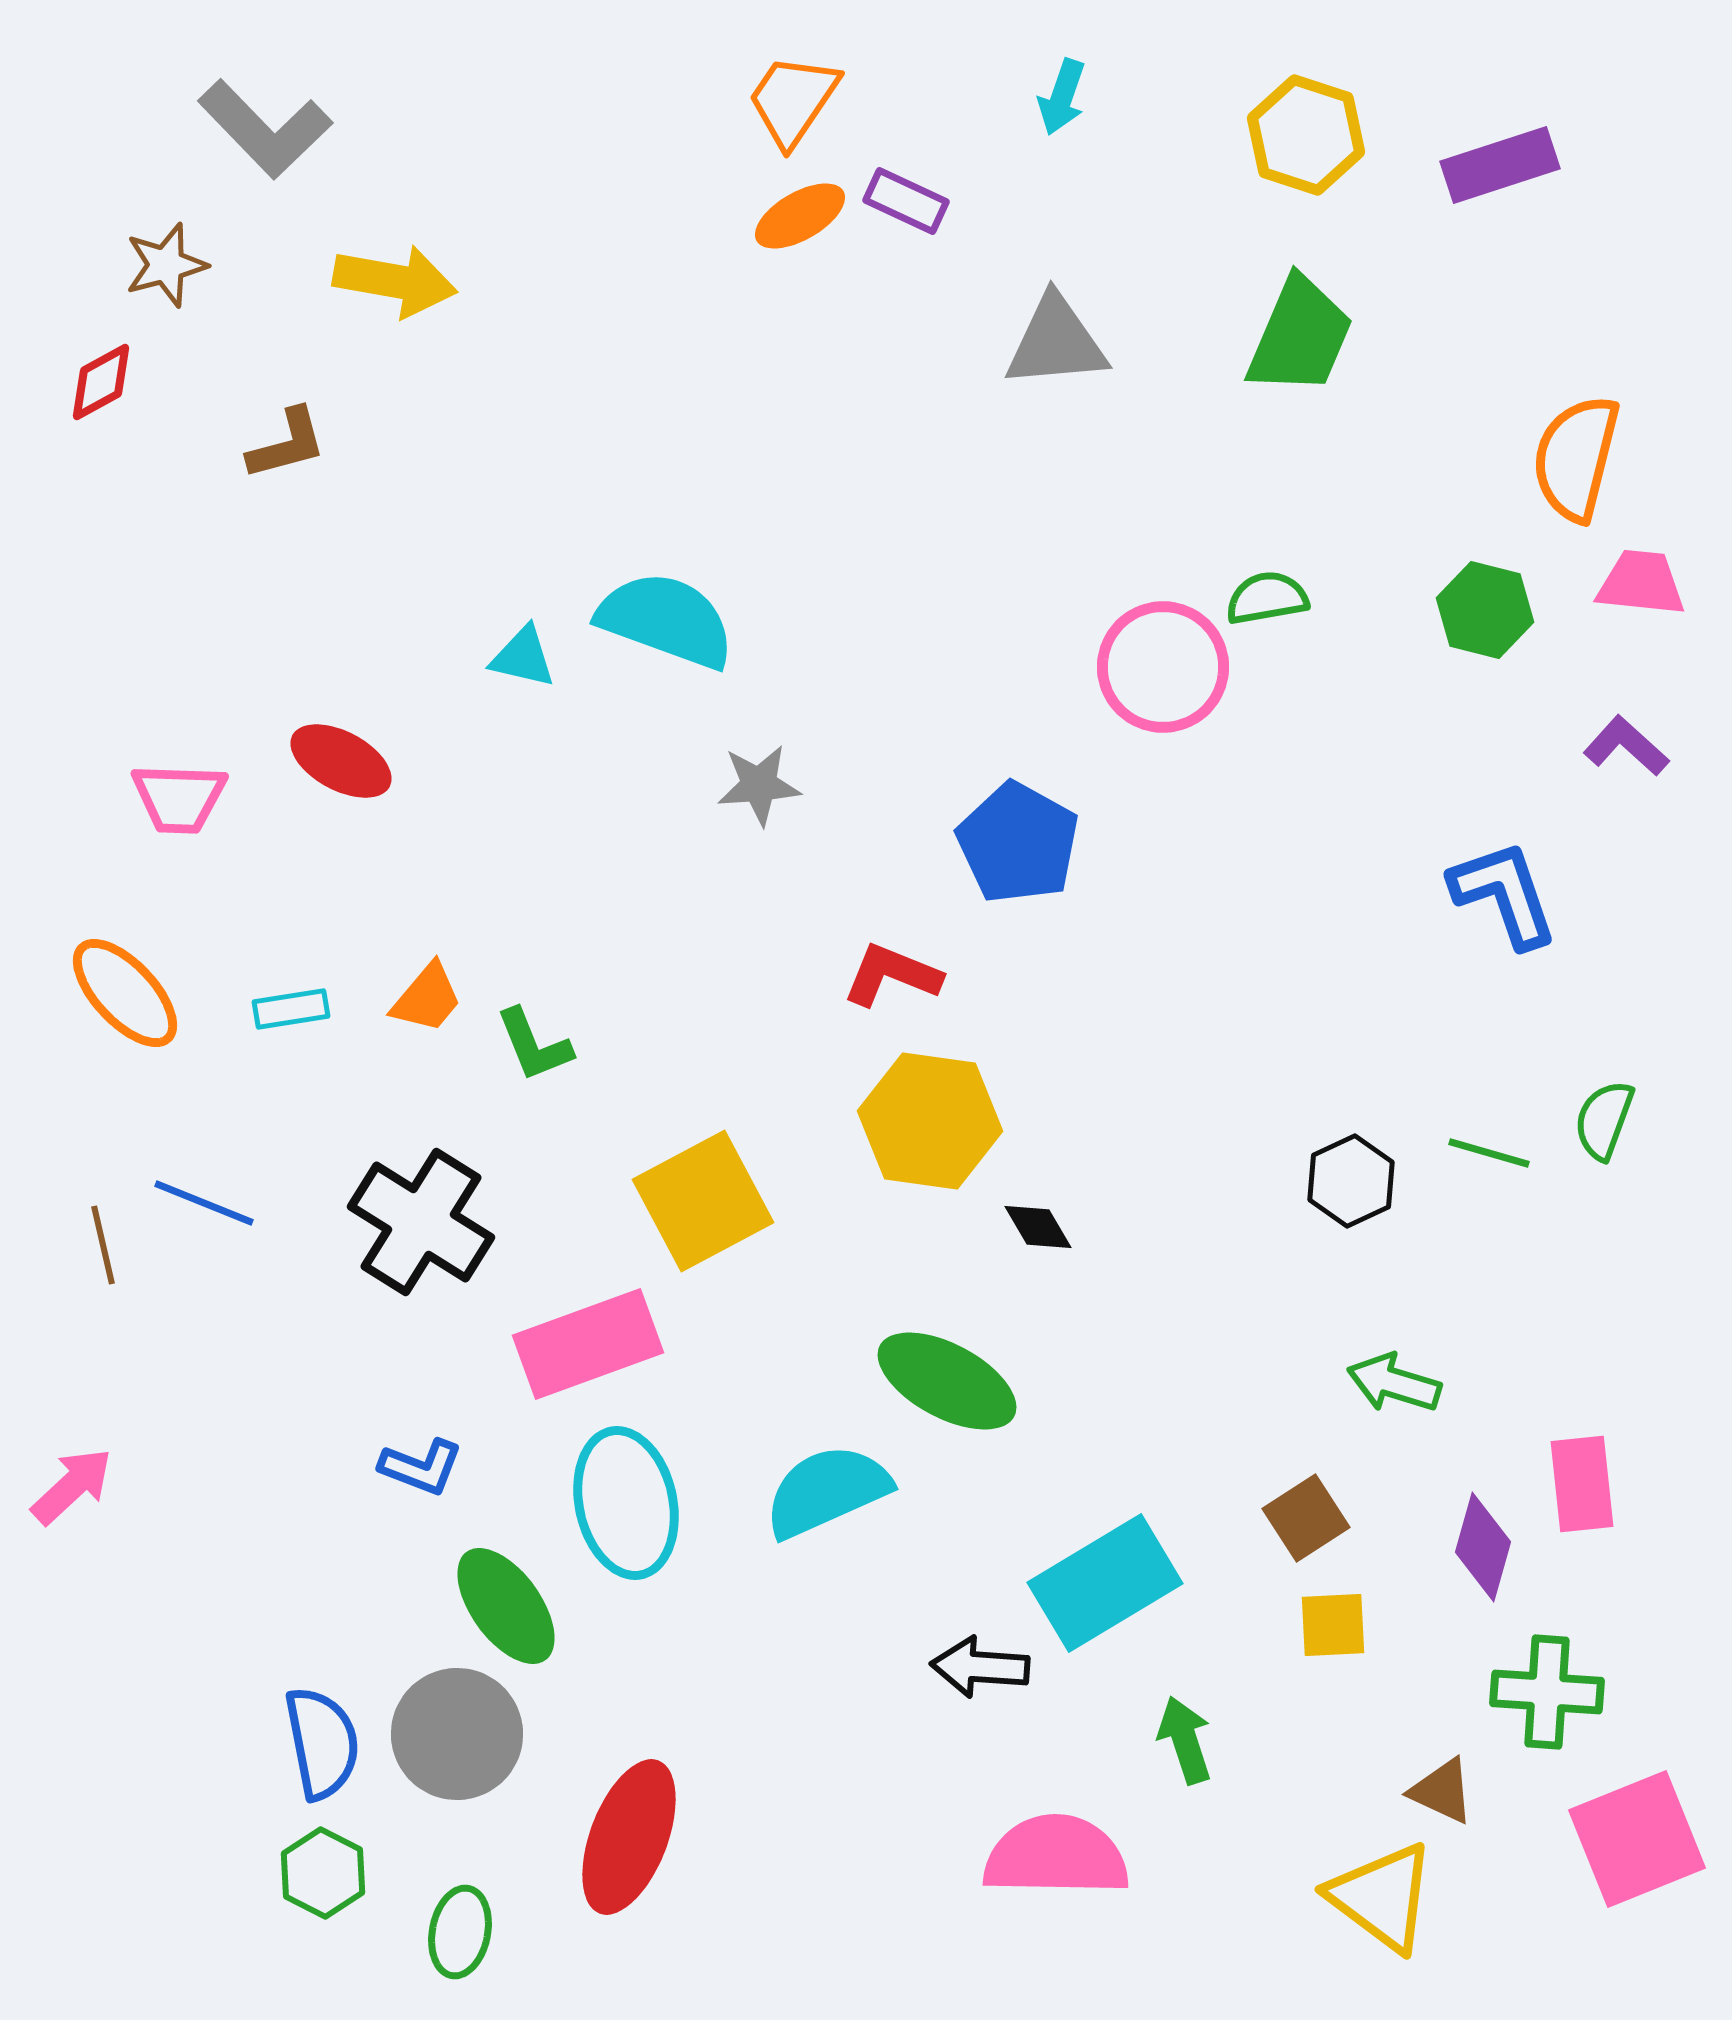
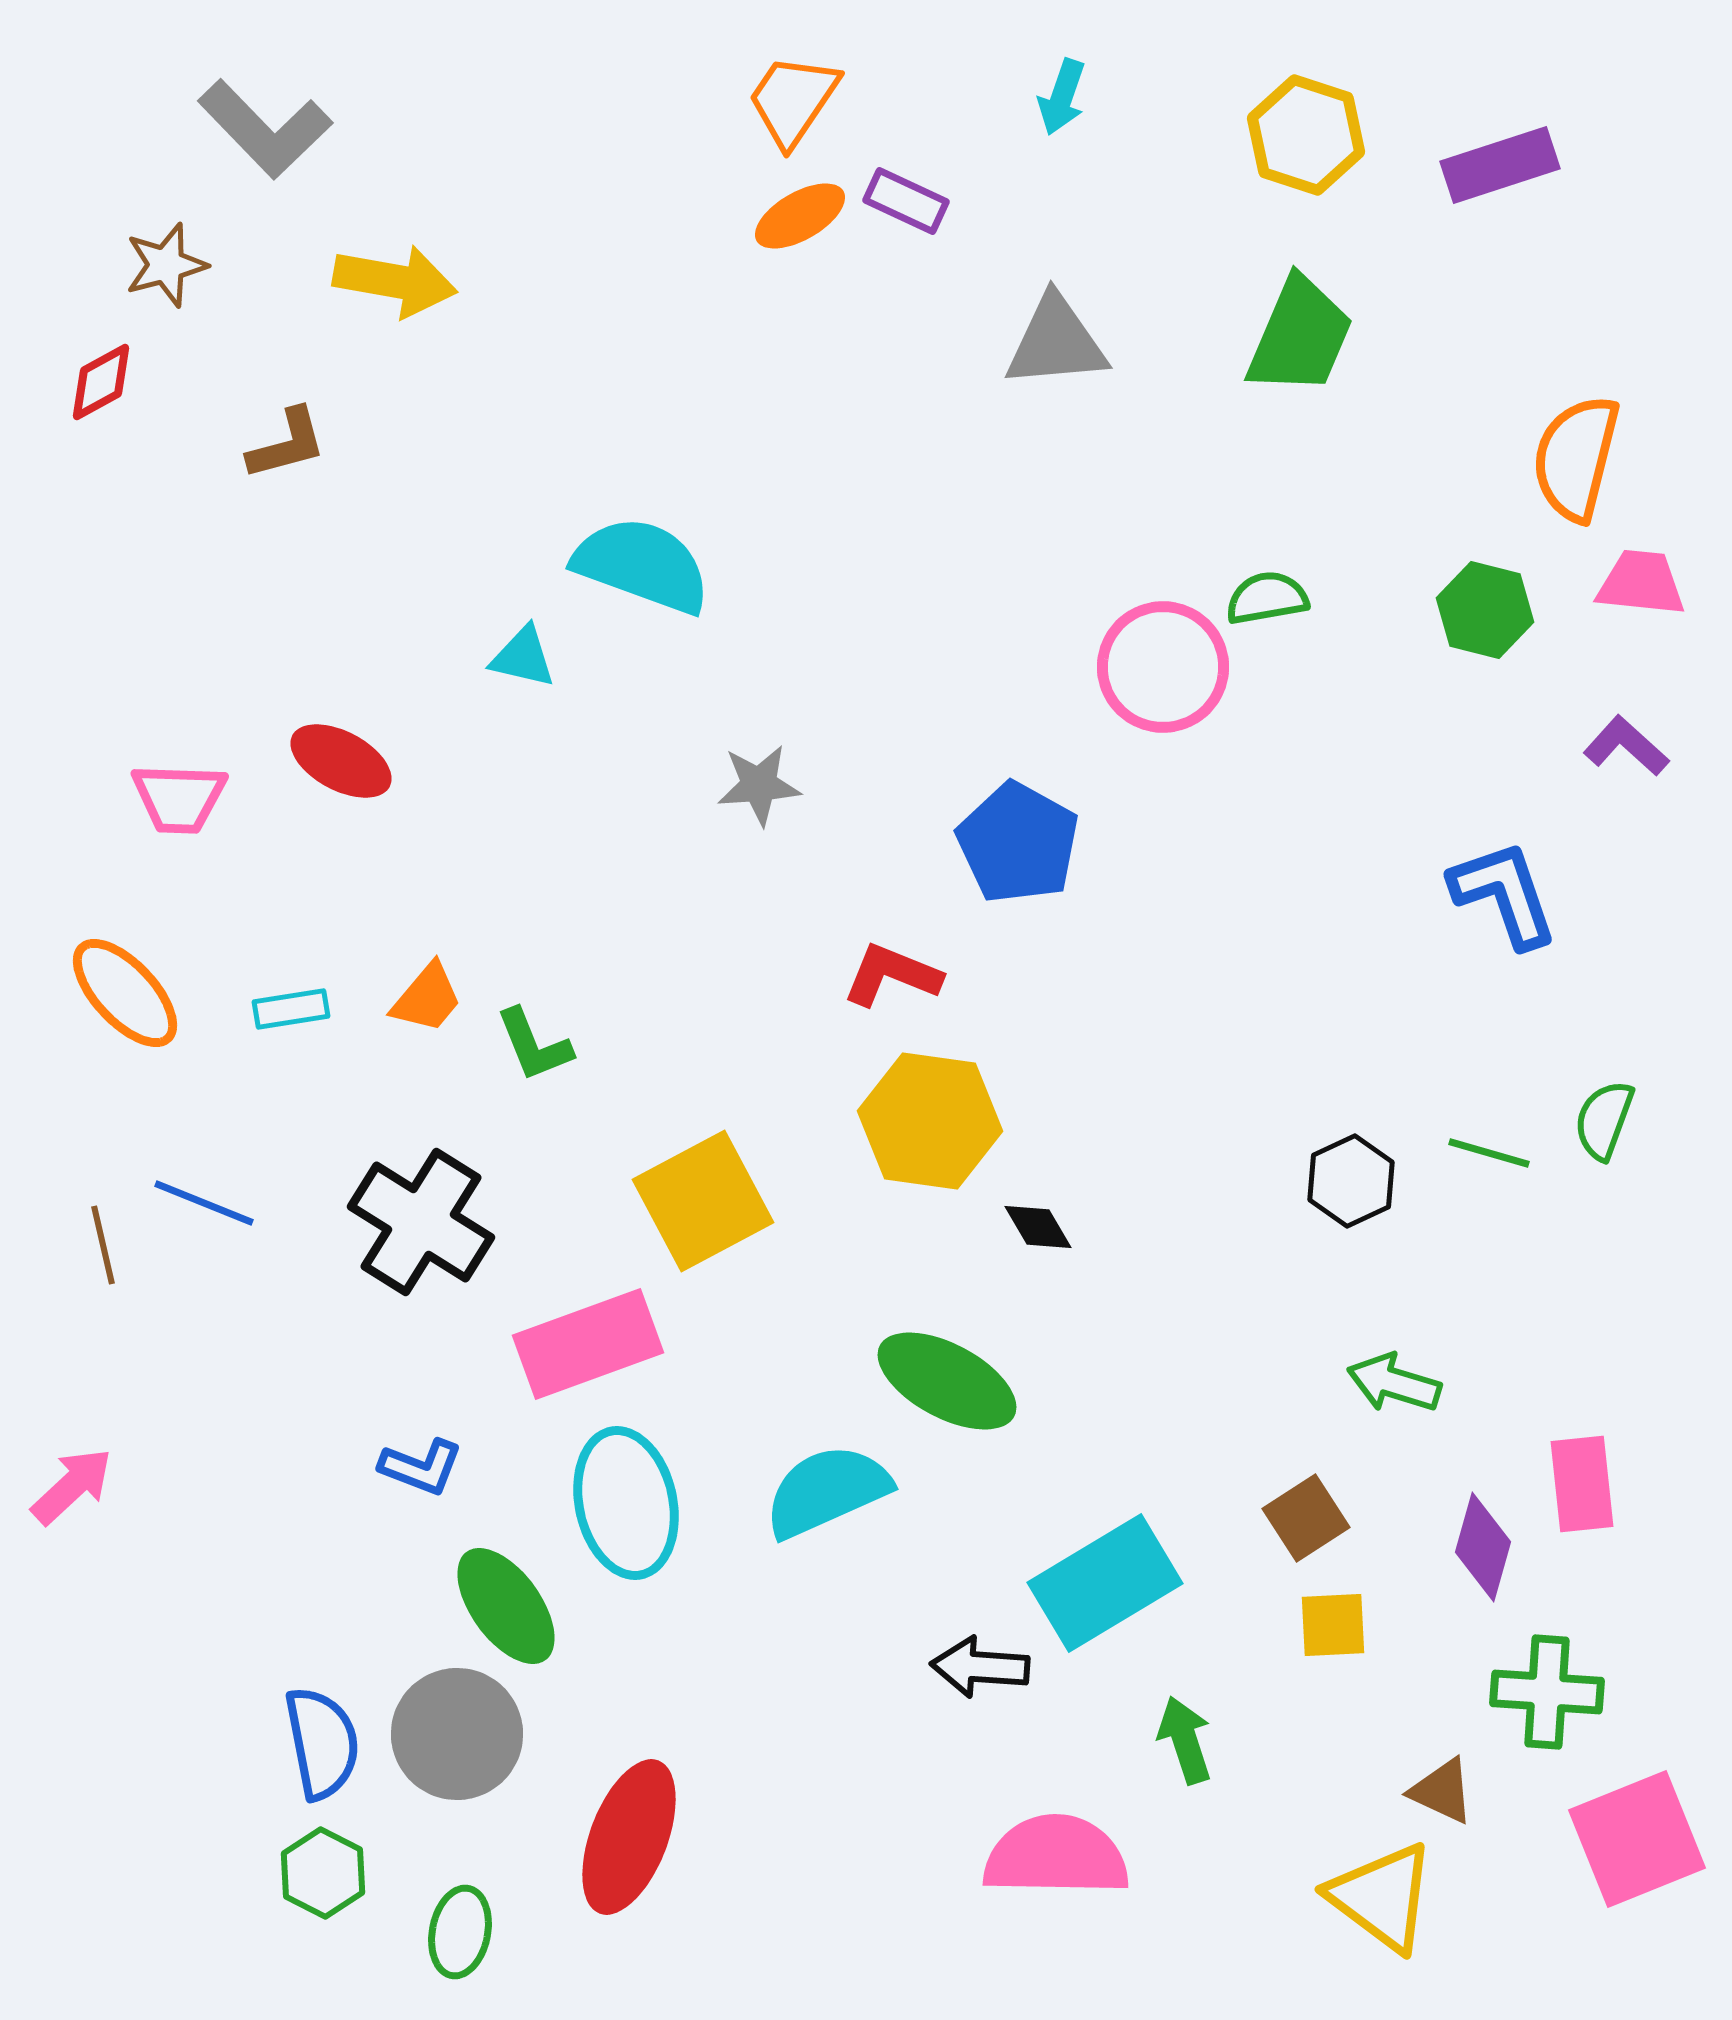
cyan semicircle at (666, 620): moved 24 px left, 55 px up
